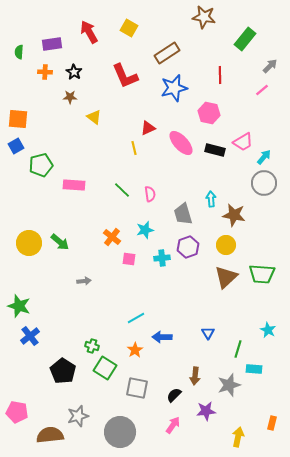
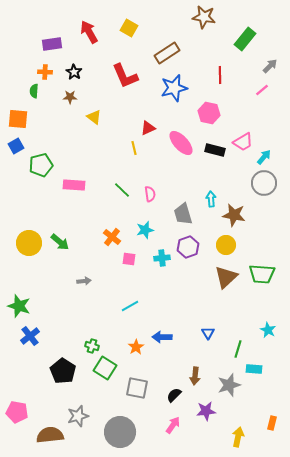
green semicircle at (19, 52): moved 15 px right, 39 px down
cyan line at (136, 318): moved 6 px left, 12 px up
orange star at (135, 350): moved 1 px right, 3 px up
